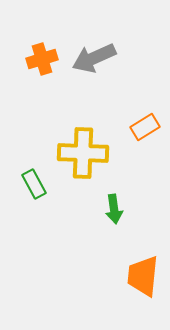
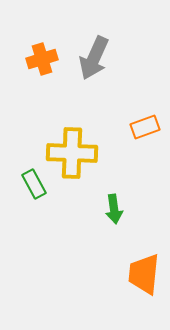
gray arrow: rotated 42 degrees counterclockwise
orange rectangle: rotated 12 degrees clockwise
yellow cross: moved 11 px left
orange trapezoid: moved 1 px right, 2 px up
